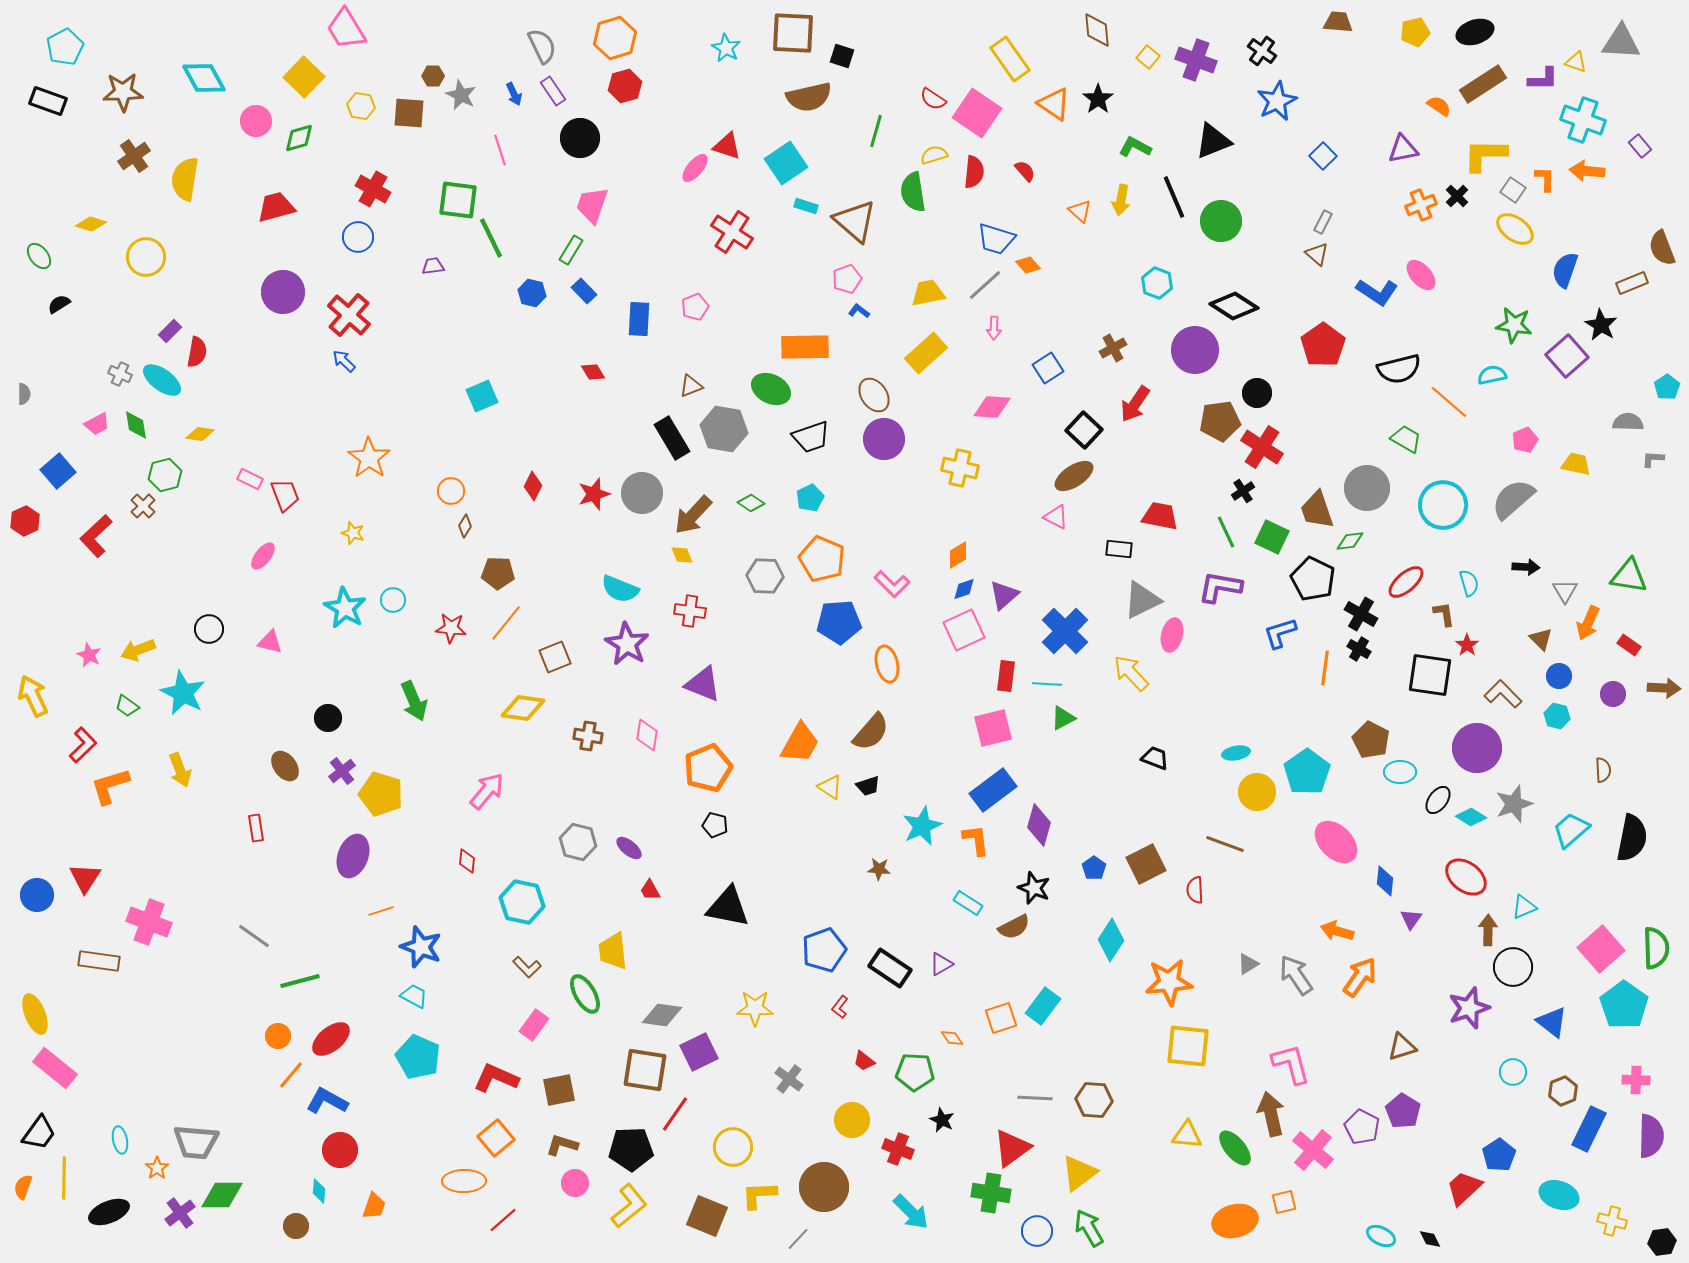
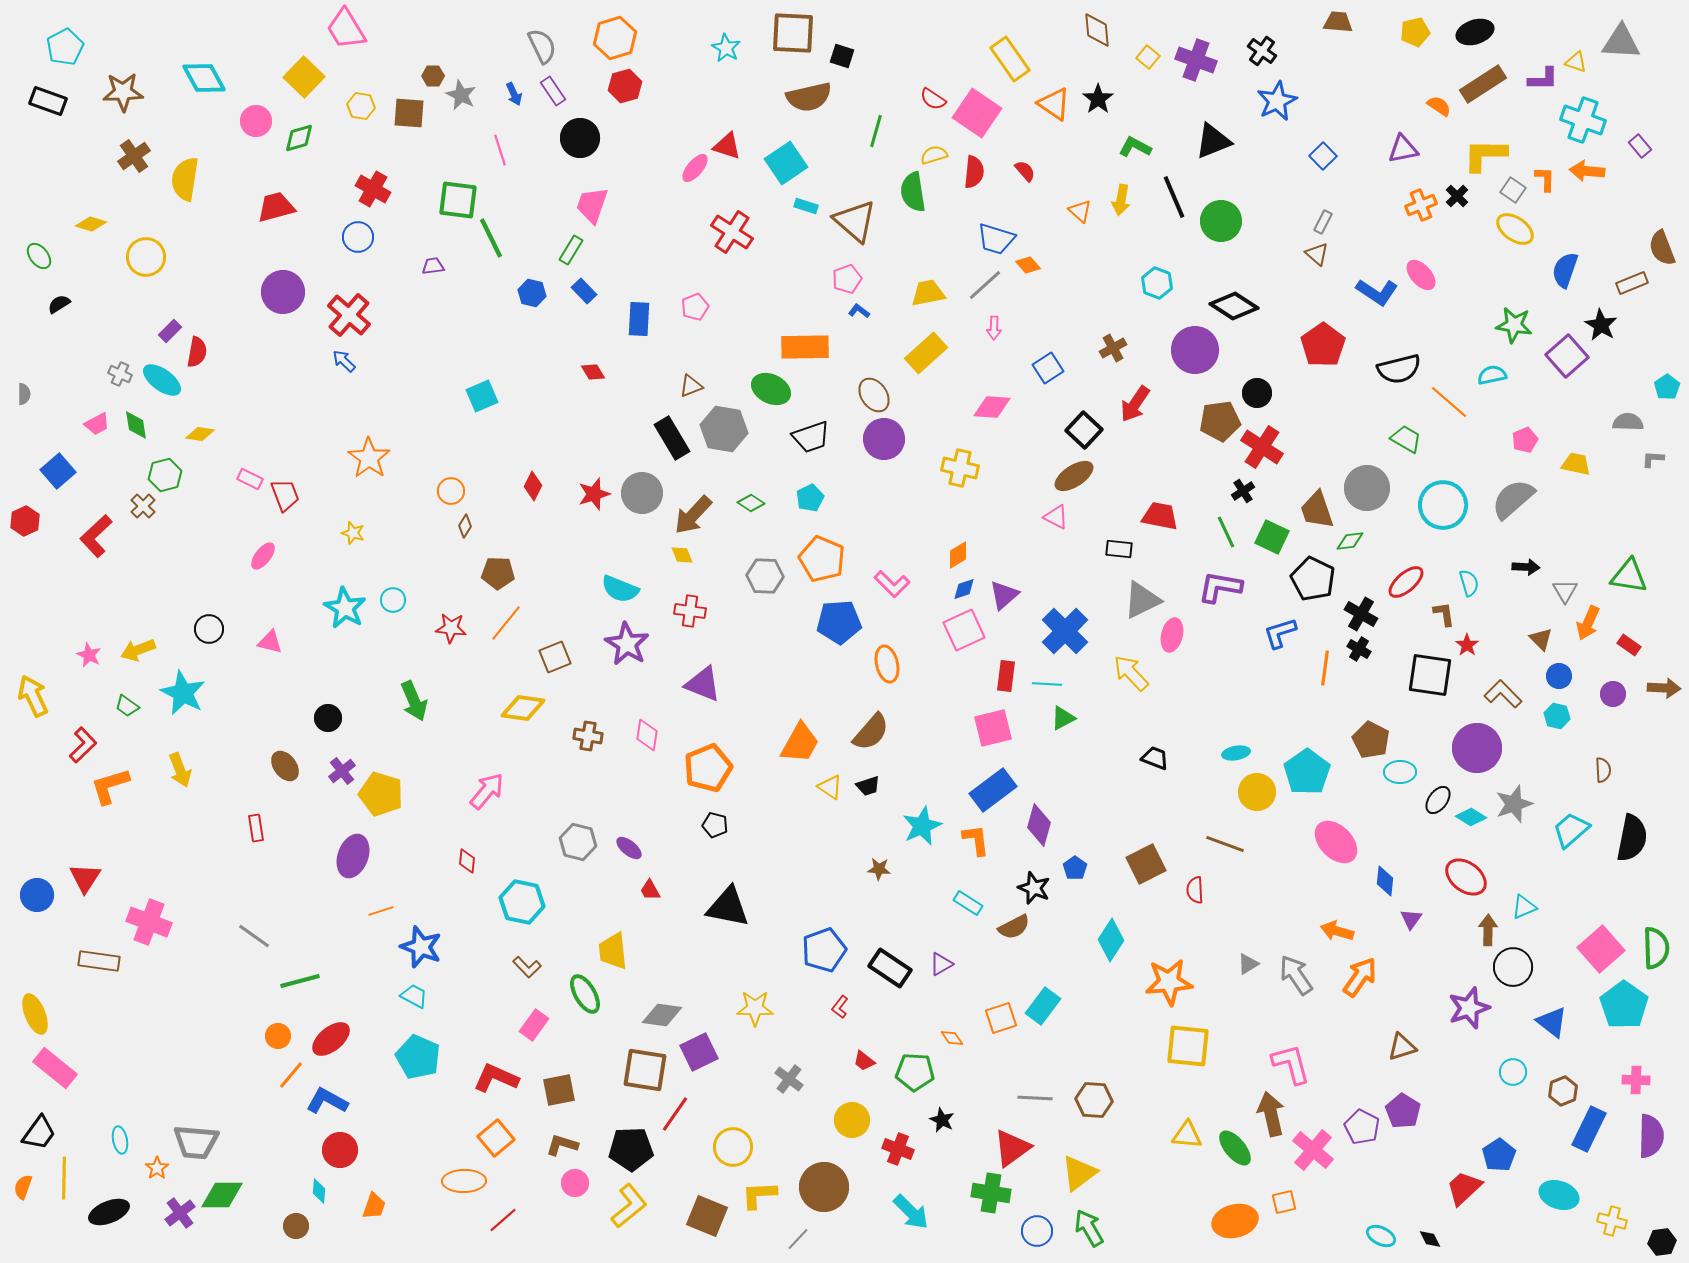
blue pentagon at (1094, 868): moved 19 px left
